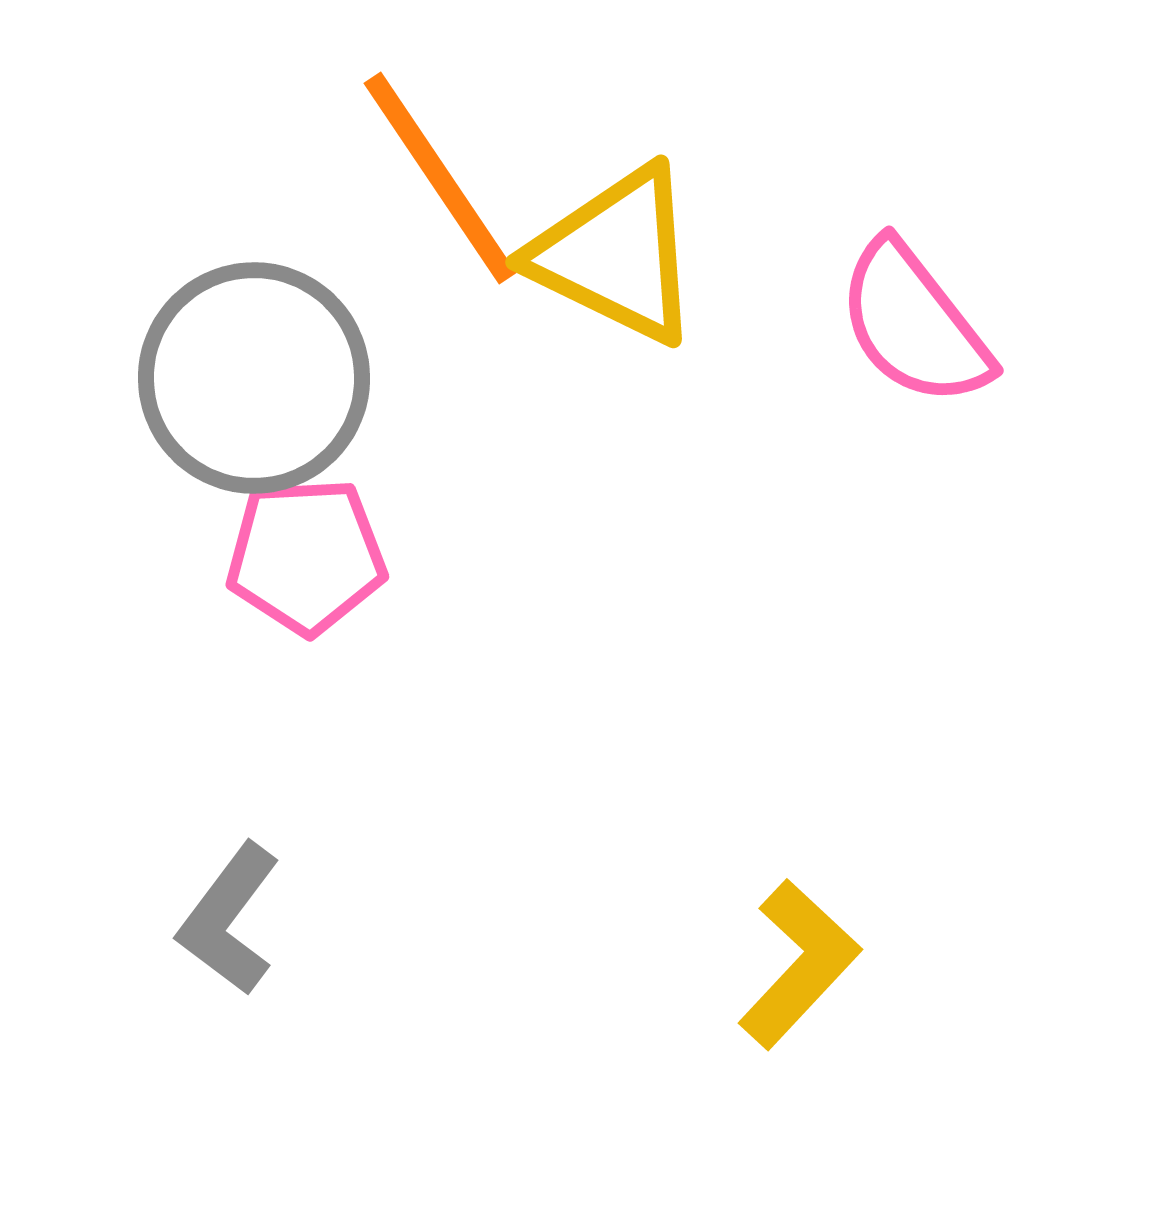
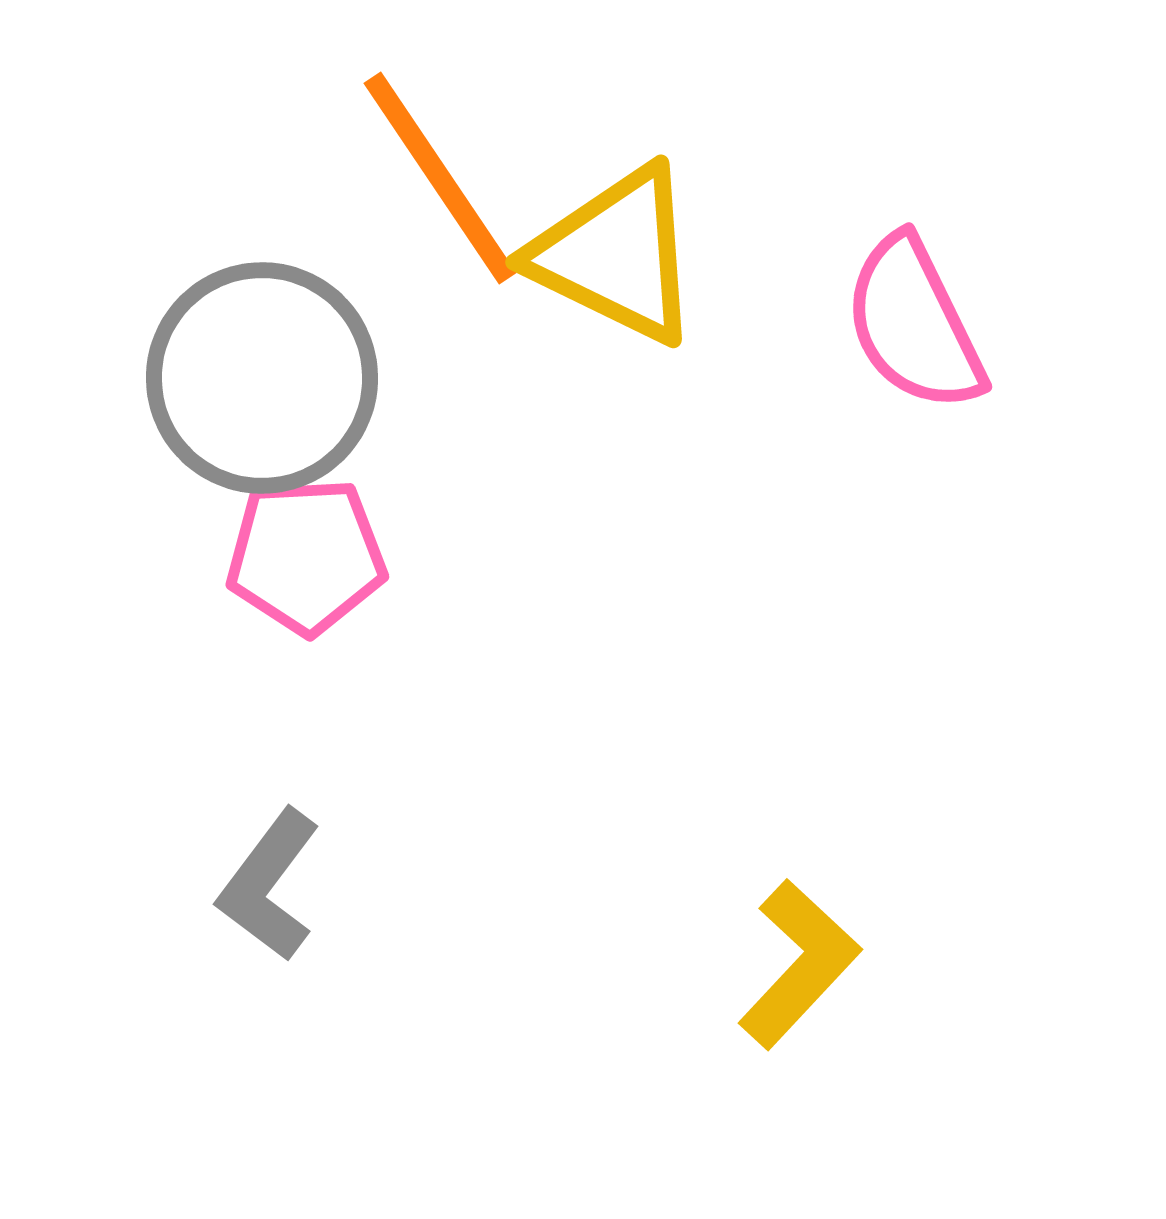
pink semicircle: rotated 12 degrees clockwise
gray circle: moved 8 px right
gray L-shape: moved 40 px right, 34 px up
